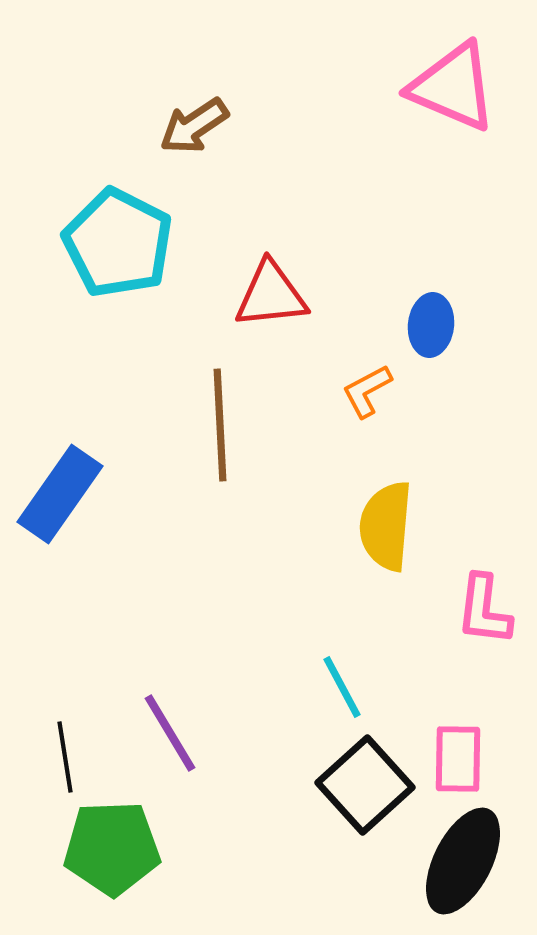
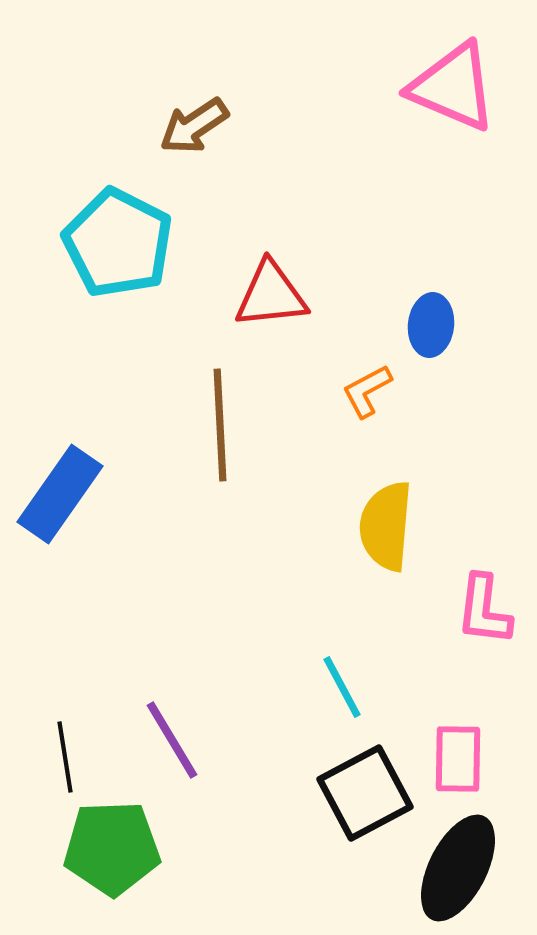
purple line: moved 2 px right, 7 px down
black square: moved 8 px down; rotated 14 degrees clockwise
black ellipse: moved 5 px left, 7 px down
